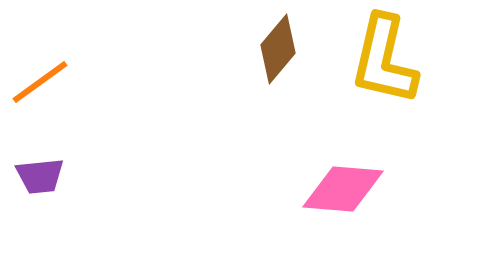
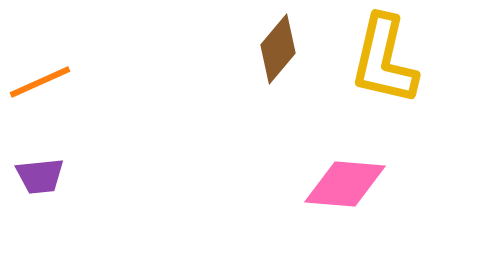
orange line: rotated 12 degrees clockwise
pink diamond: moved 2 px right, 5 px up
